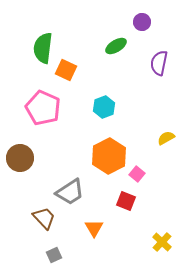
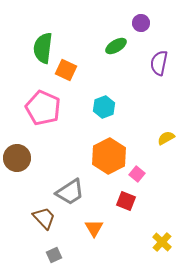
purple circle: moved 1 px left, 1 px down
brown circle: moved 3 px left
